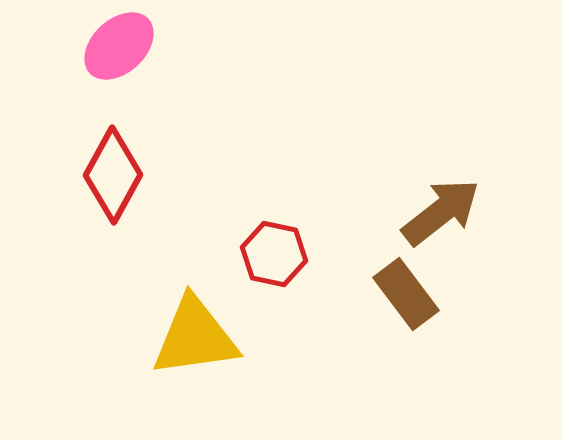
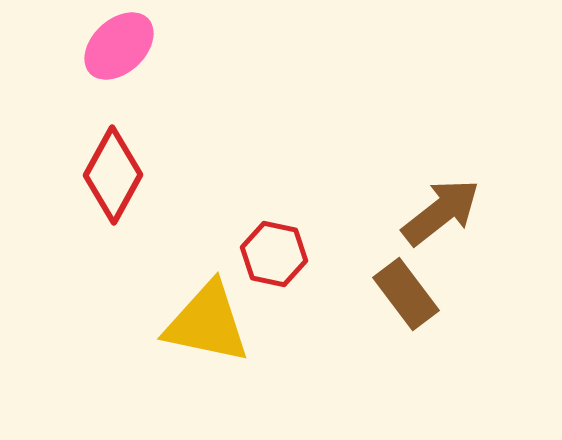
yellow triangle: moved 12 px right, 14 px up; rotated 20 degrees clockwise
